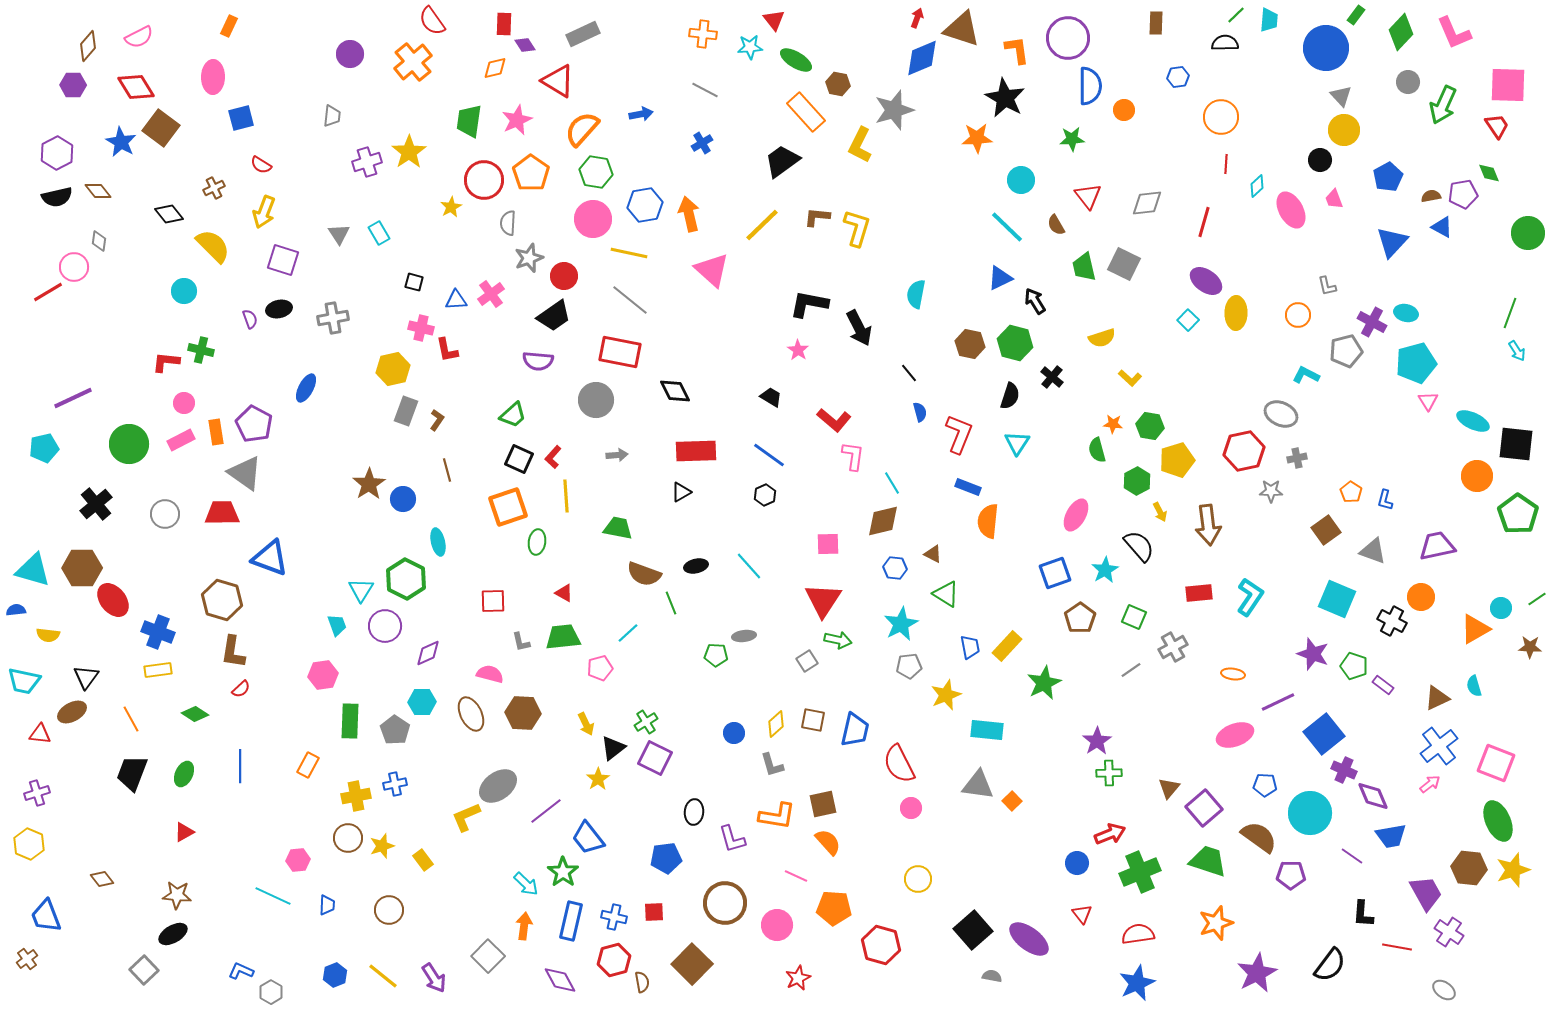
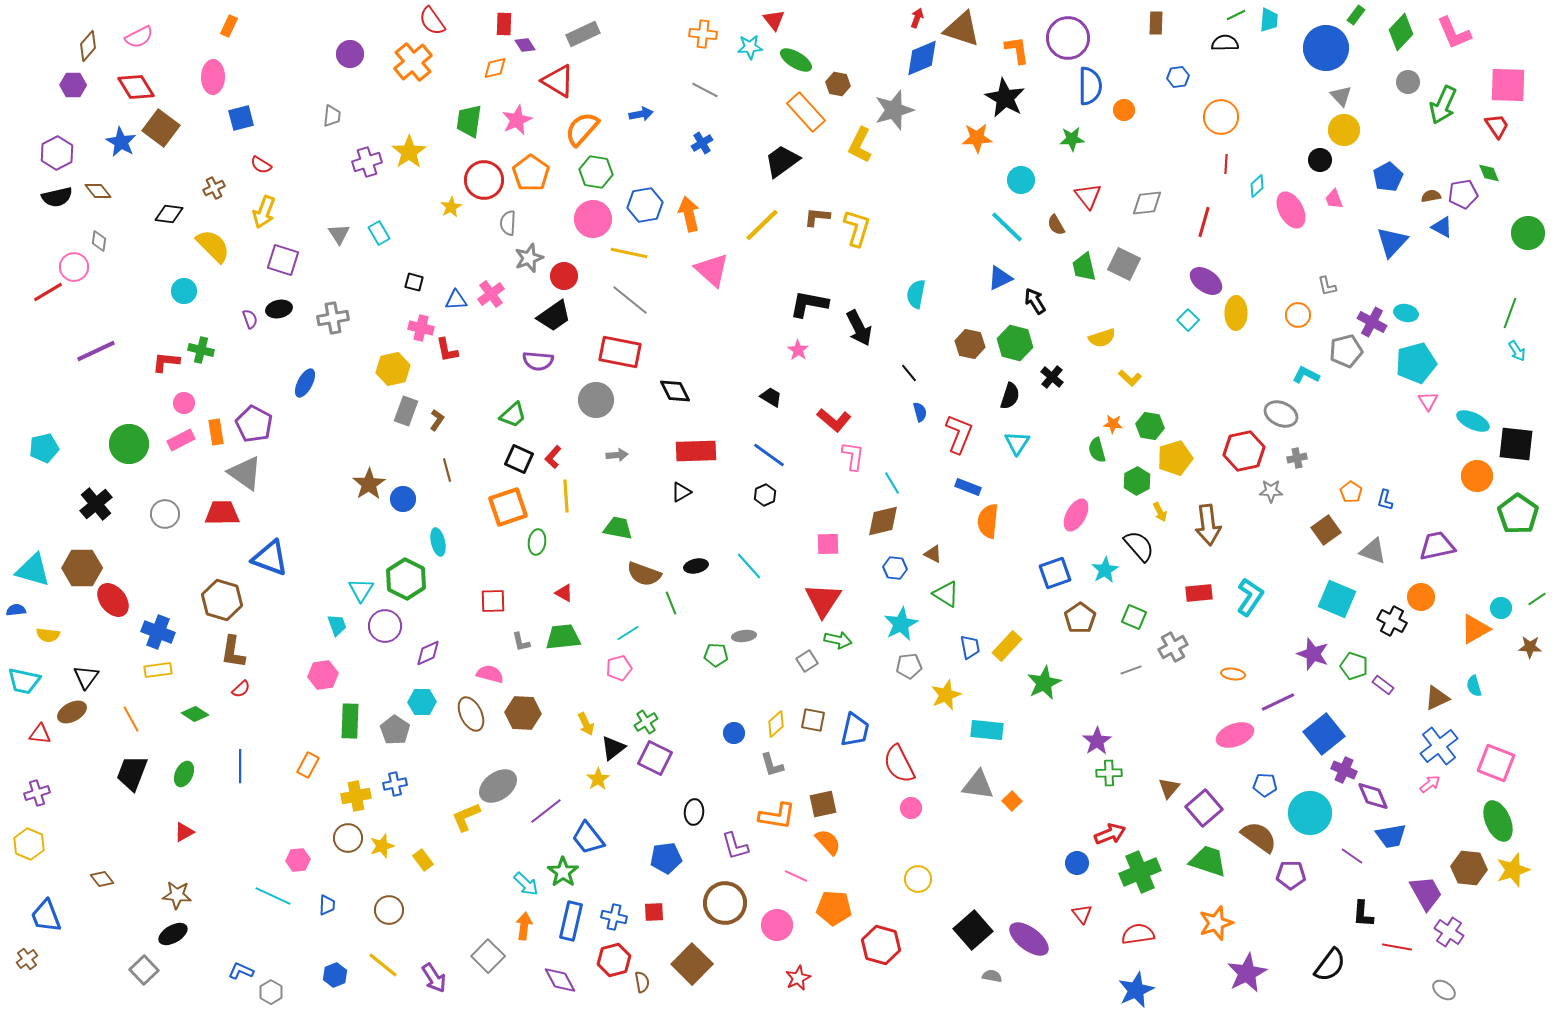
green line at (1236, 15): rotated 18 degrees clockwise
black diamond at (169, 214): rotated 44 degrees counterclockwise
blue ellipse at (306, 388): moved 1 px left, 5 px up
purple line at (73, 398): moved 23 px right, 47 px up
yellow pentagon at (1177, 460): moved 2 px left, 2 px up
cyan line at (628, 633): rotated 10 degrees clockwise
pink pentagon at (600, 668): moved 19 px right
gray line at (1131, 670): rotated 15 degrees clockwise
purple L-shape at (732, 839): moved 3 px right, 7 px down
purple star at (1257, 973): moved 10 px left
yellow line at (383, 976): moved 11 px up
blue star at (1137, 983): moved 1 px left, 7 px down
